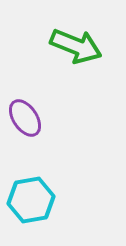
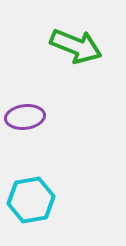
purple ellipse: moved 1 px up; rotated 63 degrees counterclockwise
